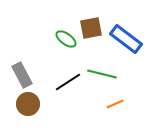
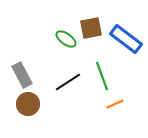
green line: moved 2 px down; rotated 56 degrees clockwise
